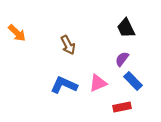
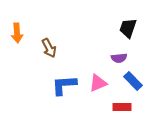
black trapezoid: moved 2 px right; rotated 45 degrees clockwise
orange arrow: rotated 42 degrees clockwise
brown arrow: moved 19 px left, 3 px down
purple semicircle: moved 3 px left, 1 px up; rotated 133 degrees counterclockwise
blue L-shape: rotated 28 degrees counterclockwise
red rectangle: rotated 12 degrees clockwise
